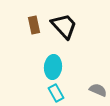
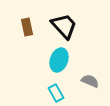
brown rectangle: moved 7 px left, 2 px down
cyan ellipse: moved 6 px right, 7 px up; rotated 15 degrees clockwise
gray semicircle: moved 8 px left, 9 px up
